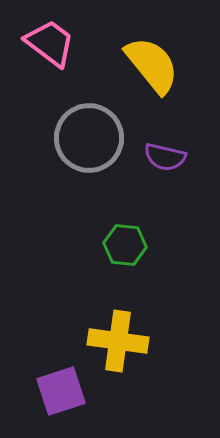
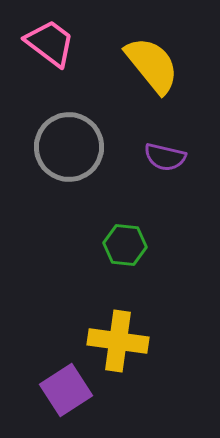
gray circle: moved 20 px left, 9 px down
purple square: moved 5 px right, 1 px up; rotated 15 degrees counterclockwise
